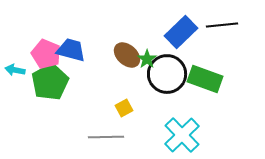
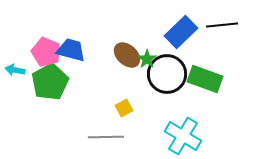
pink pentagon: moved 2 px up
cyan cross: moved 1 px right, 1 px down; rotated 15 degrees counterclockwise
